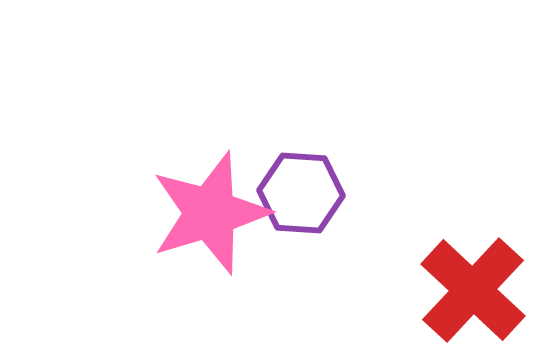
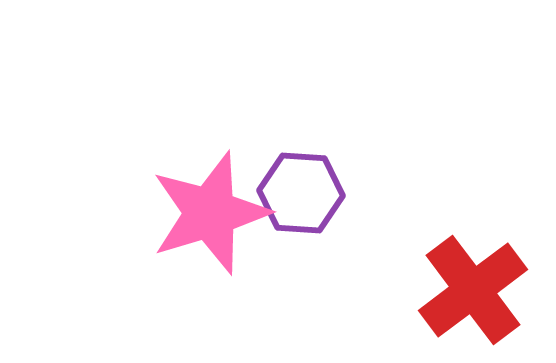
red cross: rotated 10 degrees clockwise
